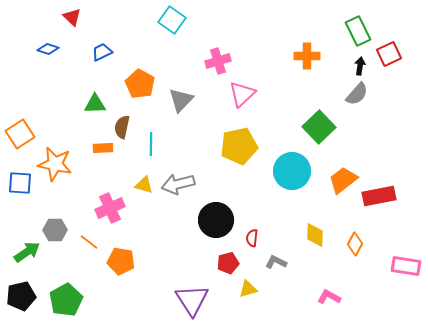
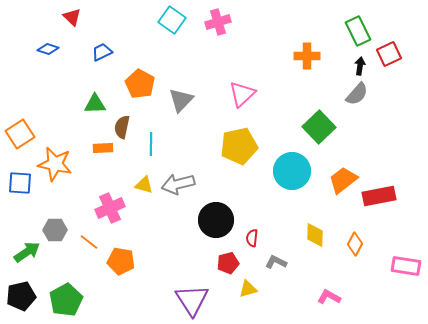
pink cross at (218, 61): moved 39 px up
